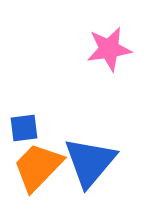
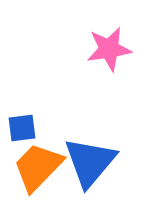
blue square: moved 2 px left
